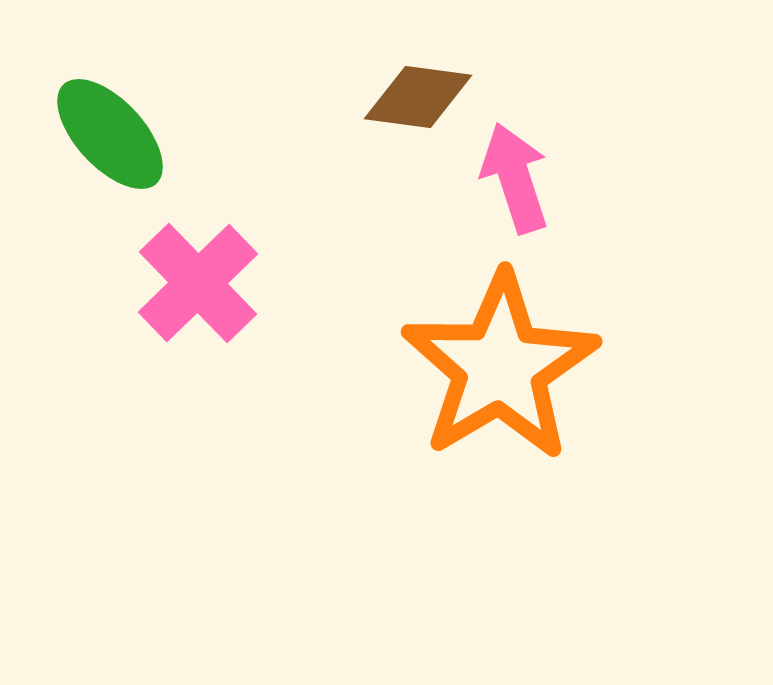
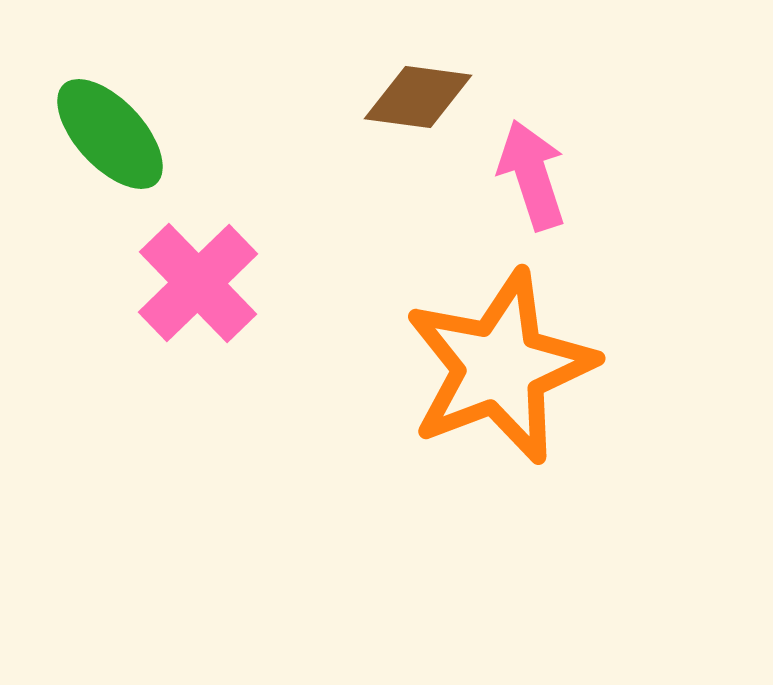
pink arrow: moved 17 px right, 3 px up
orange star: rotated 10 degrees clockwise
